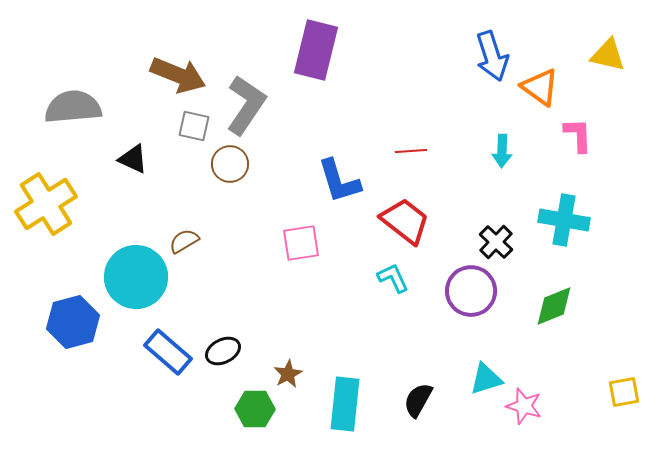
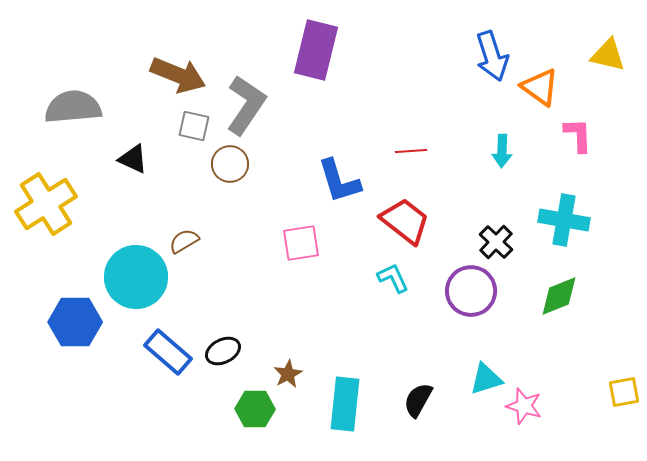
green diamond: moved 5 px right, 10 px up
blue hexagon: moved 2 px right; rotated 15 degrees clockwise
